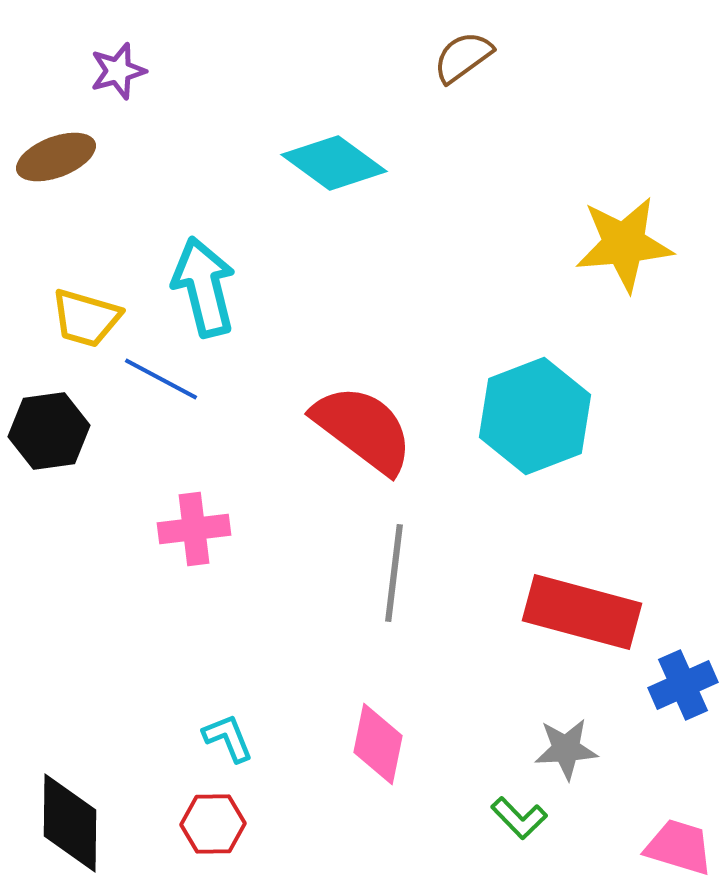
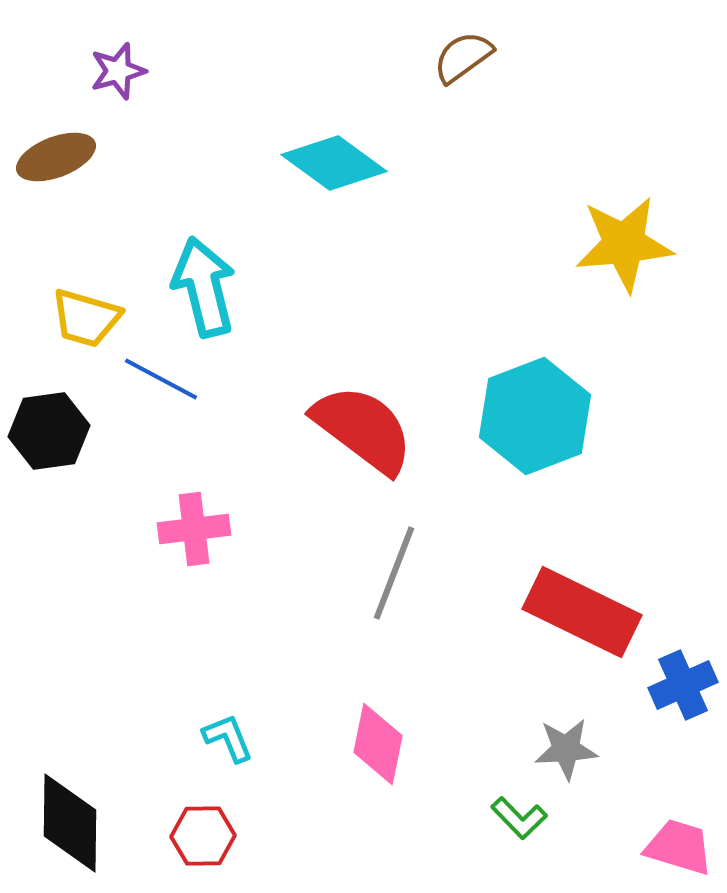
gray line: rotated 14 degrees clockwise
red rectangle: rotated 11 degrees clockwise
red hexagon: moved 10 px left, 12 px down
